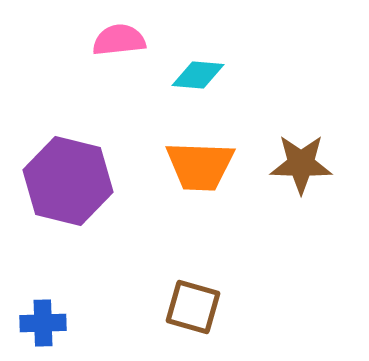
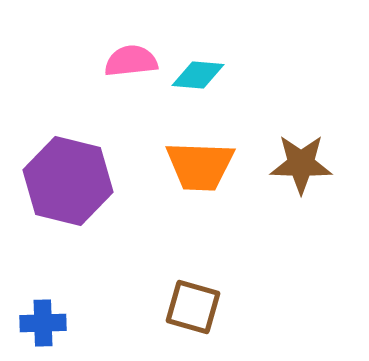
pink semicircle: moved 12 px right, 21 px down
